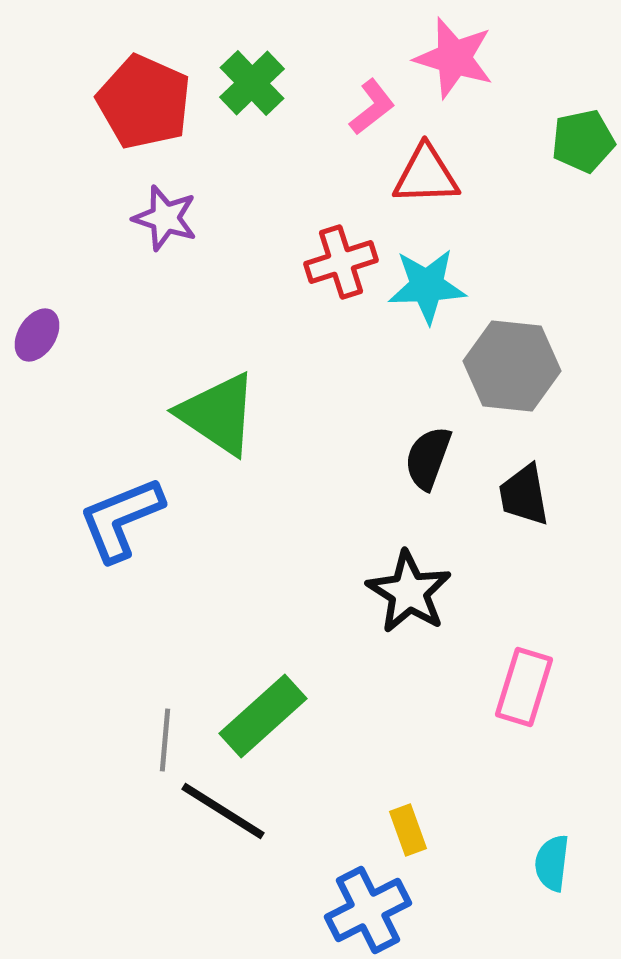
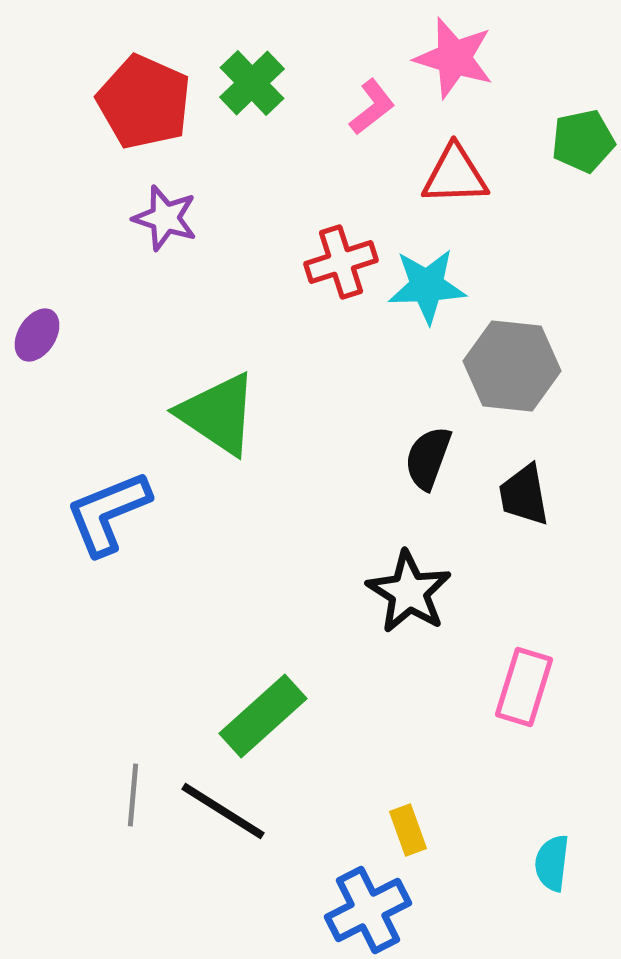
red triangle: moved 29 px right
blue L-shape: moved 13 px left, 6 px up
gray line: moved 32 px left, 55 px down
